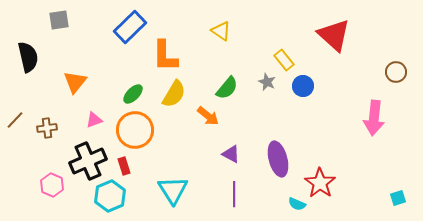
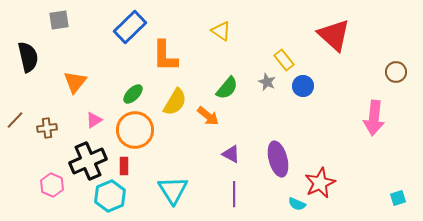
yellow semicircle: moved 1 px right, 8 px down
pink triangle: rotated 12 degrees counterclockwise
red rectangle: rotated 18 degrees clockwise
red star: rotated 12 degrees clockwise
